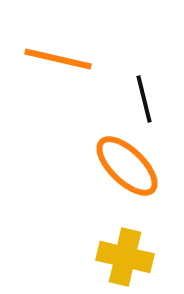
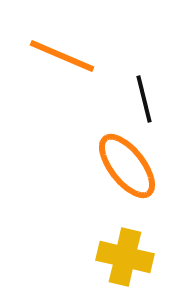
orange line: moved 4 px right, 3 px up; rotated 10 degrees clockwise
orange ellipse: rotated 8 degrees clockwise
